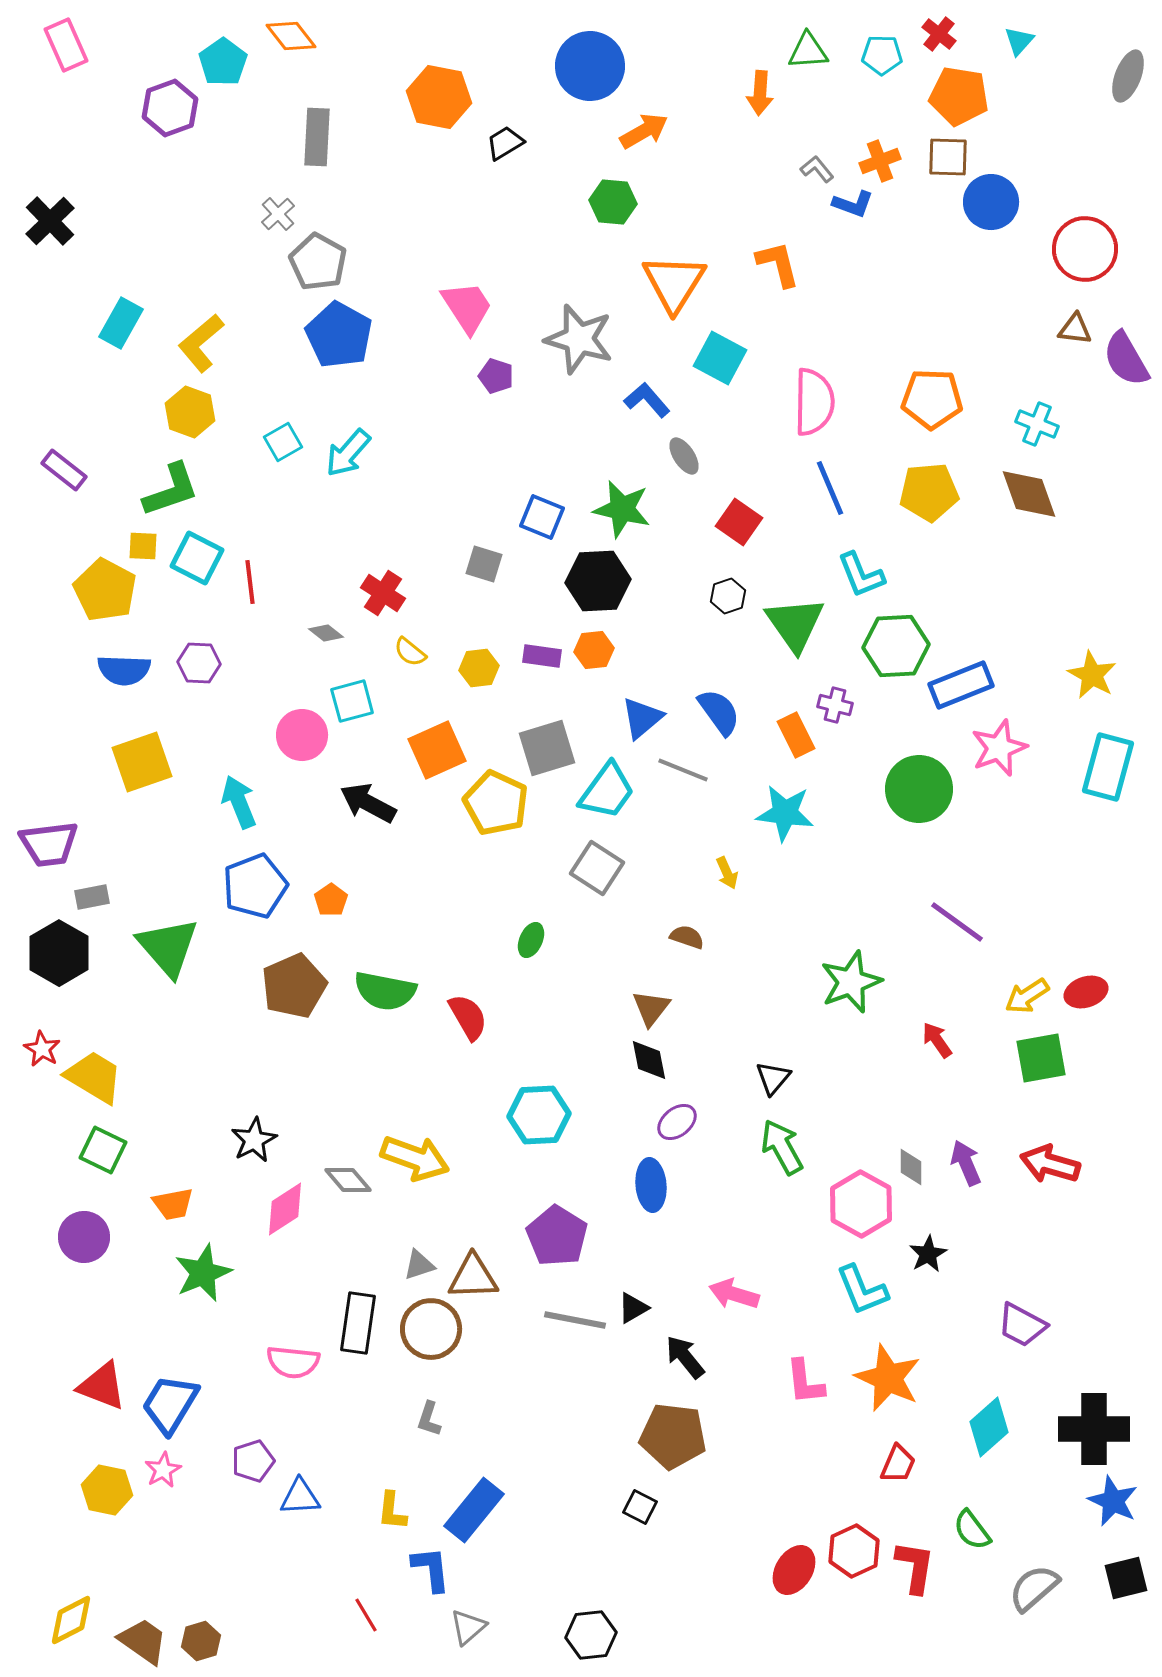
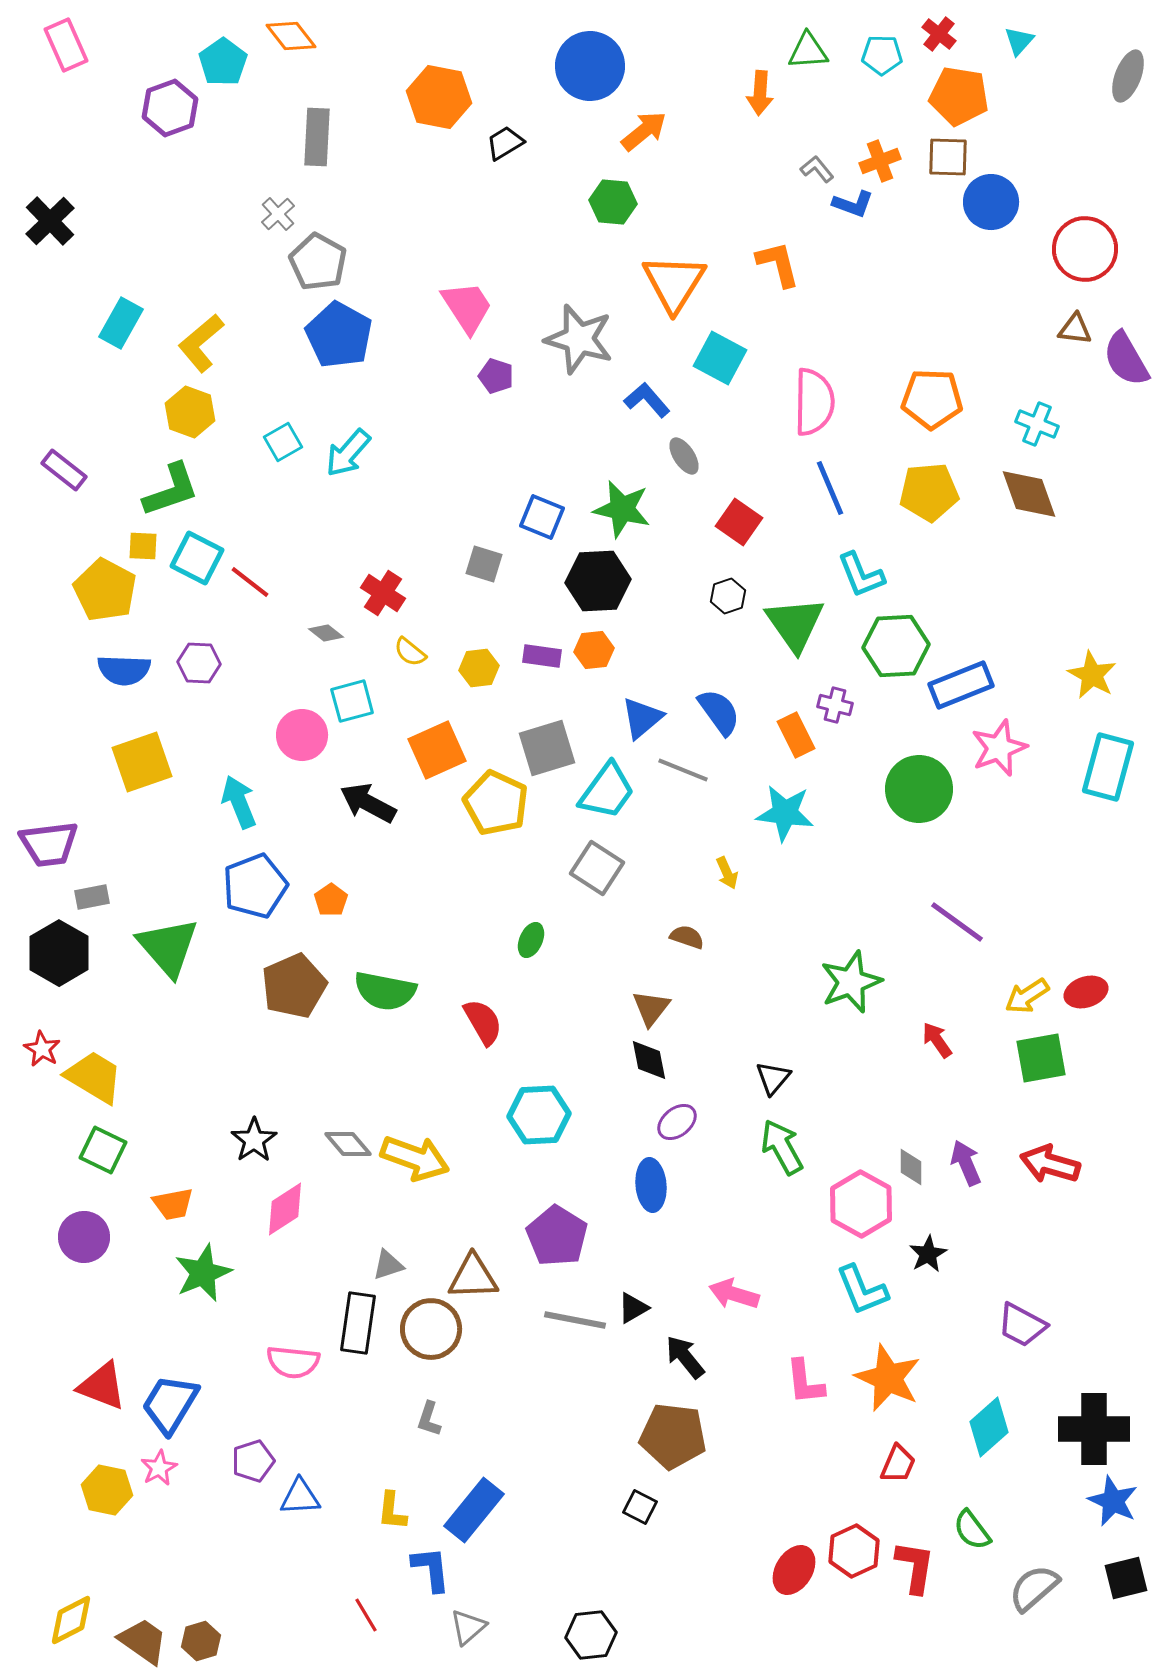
orange arrow at (644, 131): rotated 9 degrees counterclockwise
red line at (250, 582): rotated 45 degrees counterclockwise
red semicircle at (468, 1017): moved 15 px right, 5 px down
black star at (254, 1140): rotated 6 degrees counterclockwise
gray diamond at (348, 1180): moved 36 px up
gray triangle at (419, 1265): moved 31 px left
pink star at (163, 1470): moved 4 px left, 2 px up
